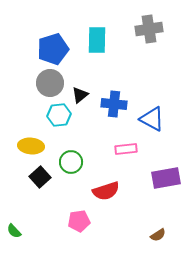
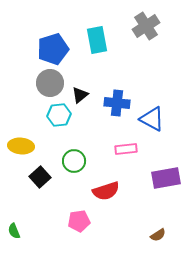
gray cross: moved 3 px left, 3 px up; rotated 24 degrees counterclockwise
cyan rectangle: rotated 12 degrees counterclockwise
blue cross: moved 3 px right, 1 px up
yellow ellipse: moved 10 px left
green circle: moved 3 px right, 1 px up
green semicircle: rotated 21 degrees clockwise
